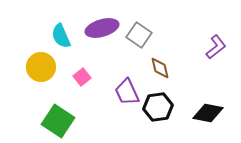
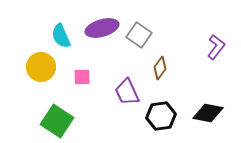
purple L-shape: rotated 15 degrees counterclockwise
brown diamond: rotated 50 degrees clockwise
pink square: rotated 36 degrees clockwise
black hexagon: moved 3 px right, 9 px down
green square: moved 1 px left
